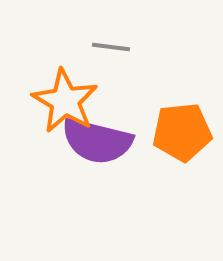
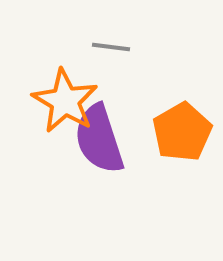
orange pentagon: rotated 24 degrees counterclockwise
purple semicircle: moved 2 px right, 2 px up; rotated 58 degrees clockwise
